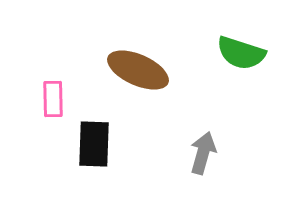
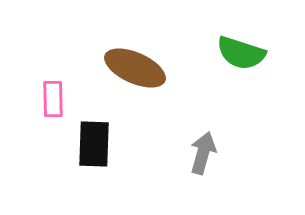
brown ellipse: moved 3 px left, 2 px up
